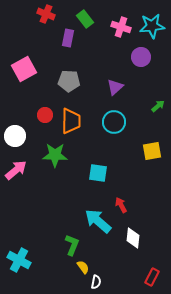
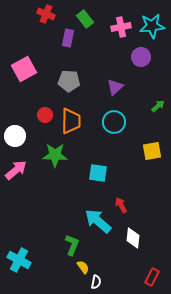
pink cross: rotated 30 degrees counterclockwise
